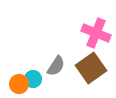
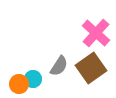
pink cross: rotated 20 degrees clockwise
gray semicircle: moved 3 px right
